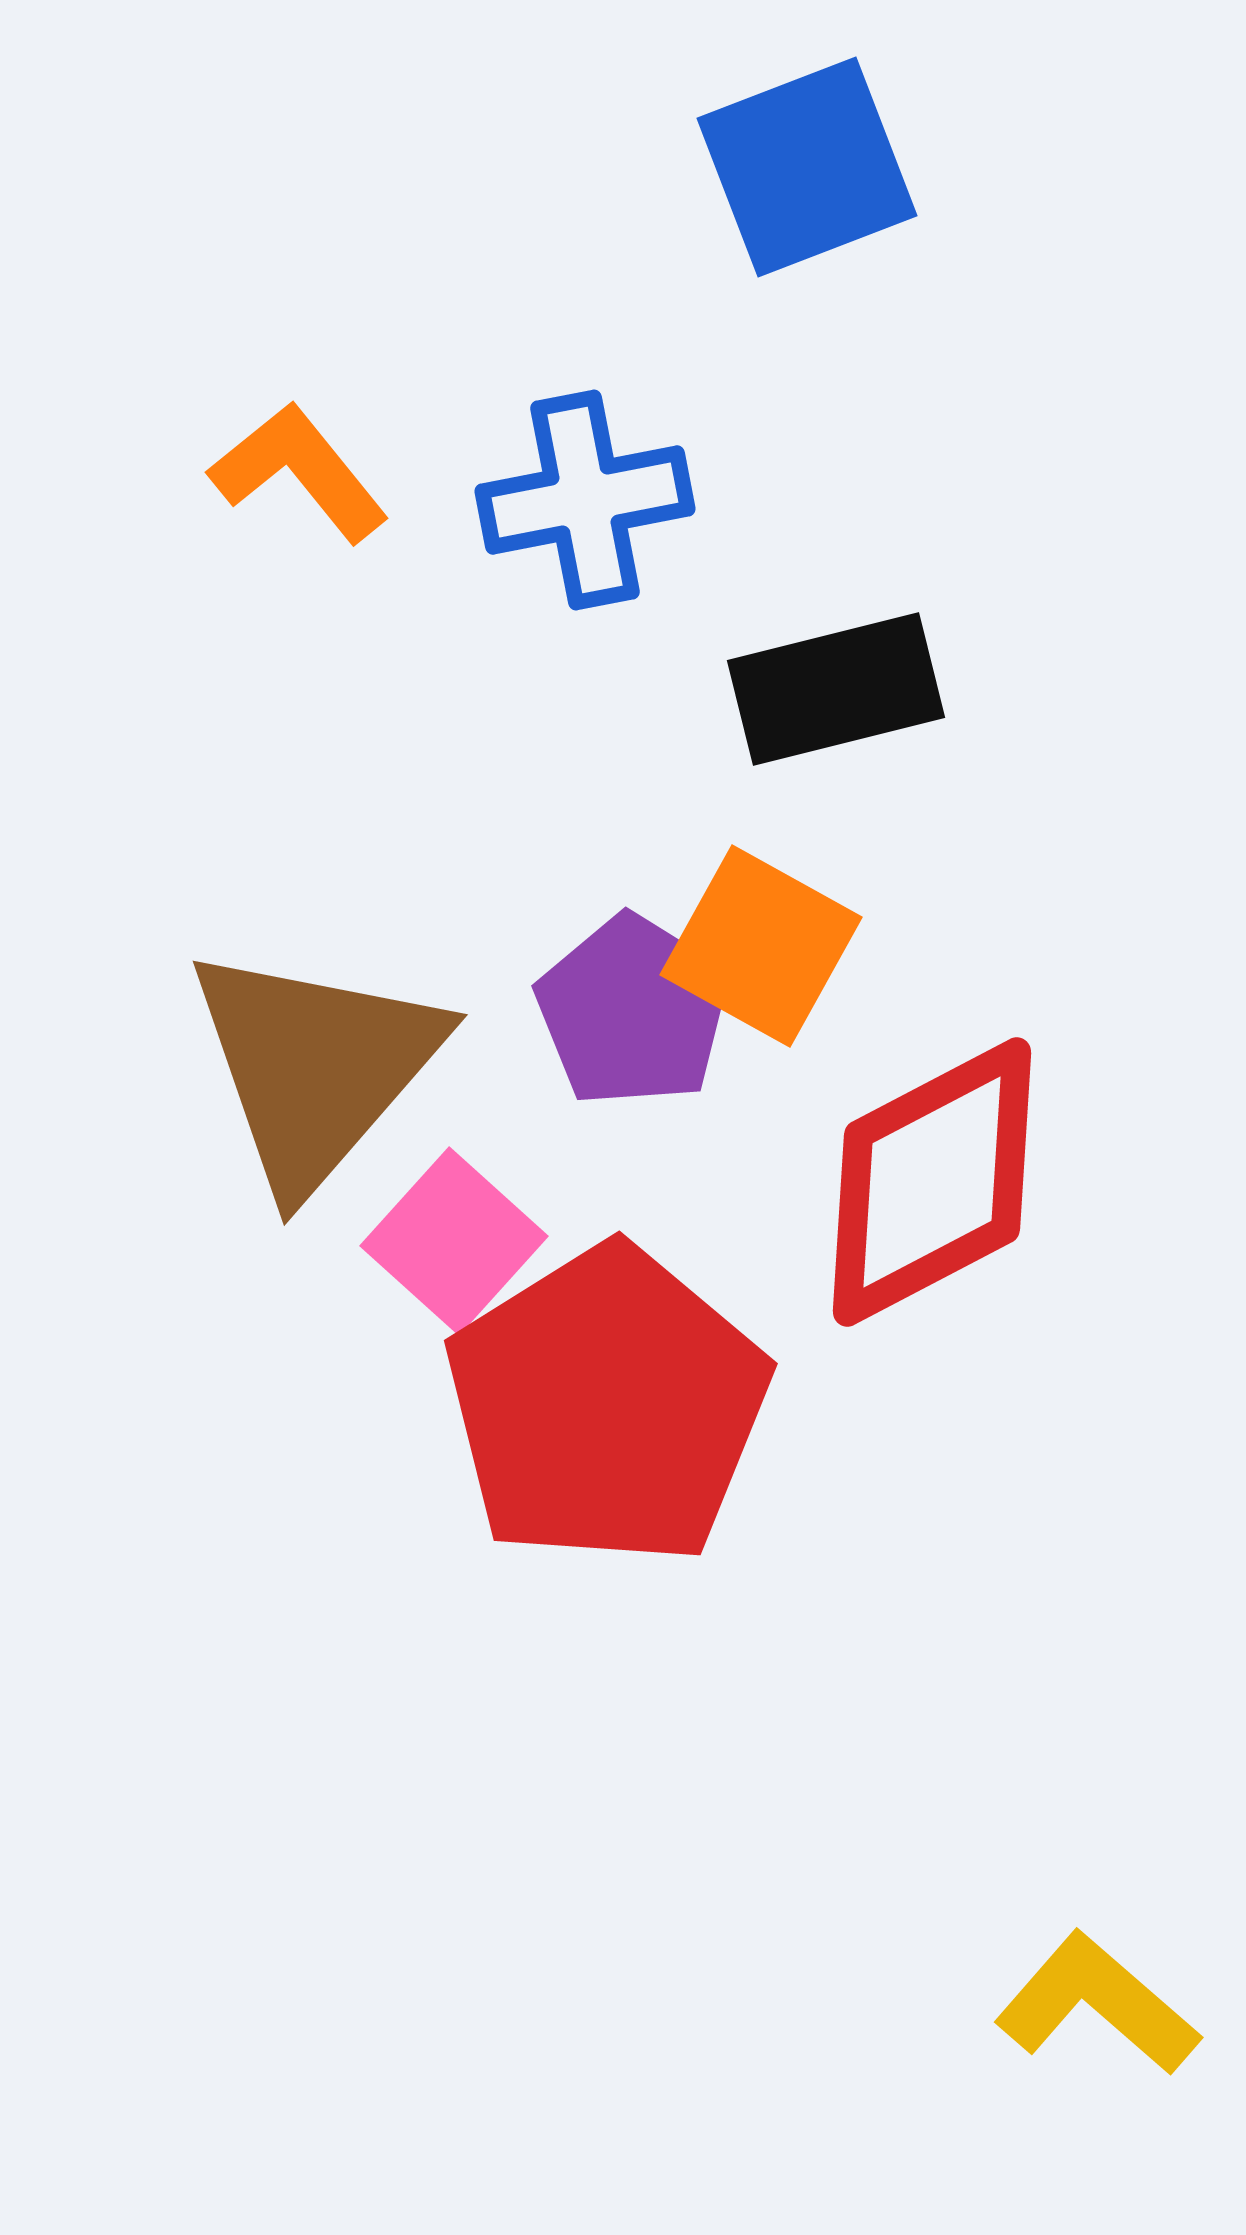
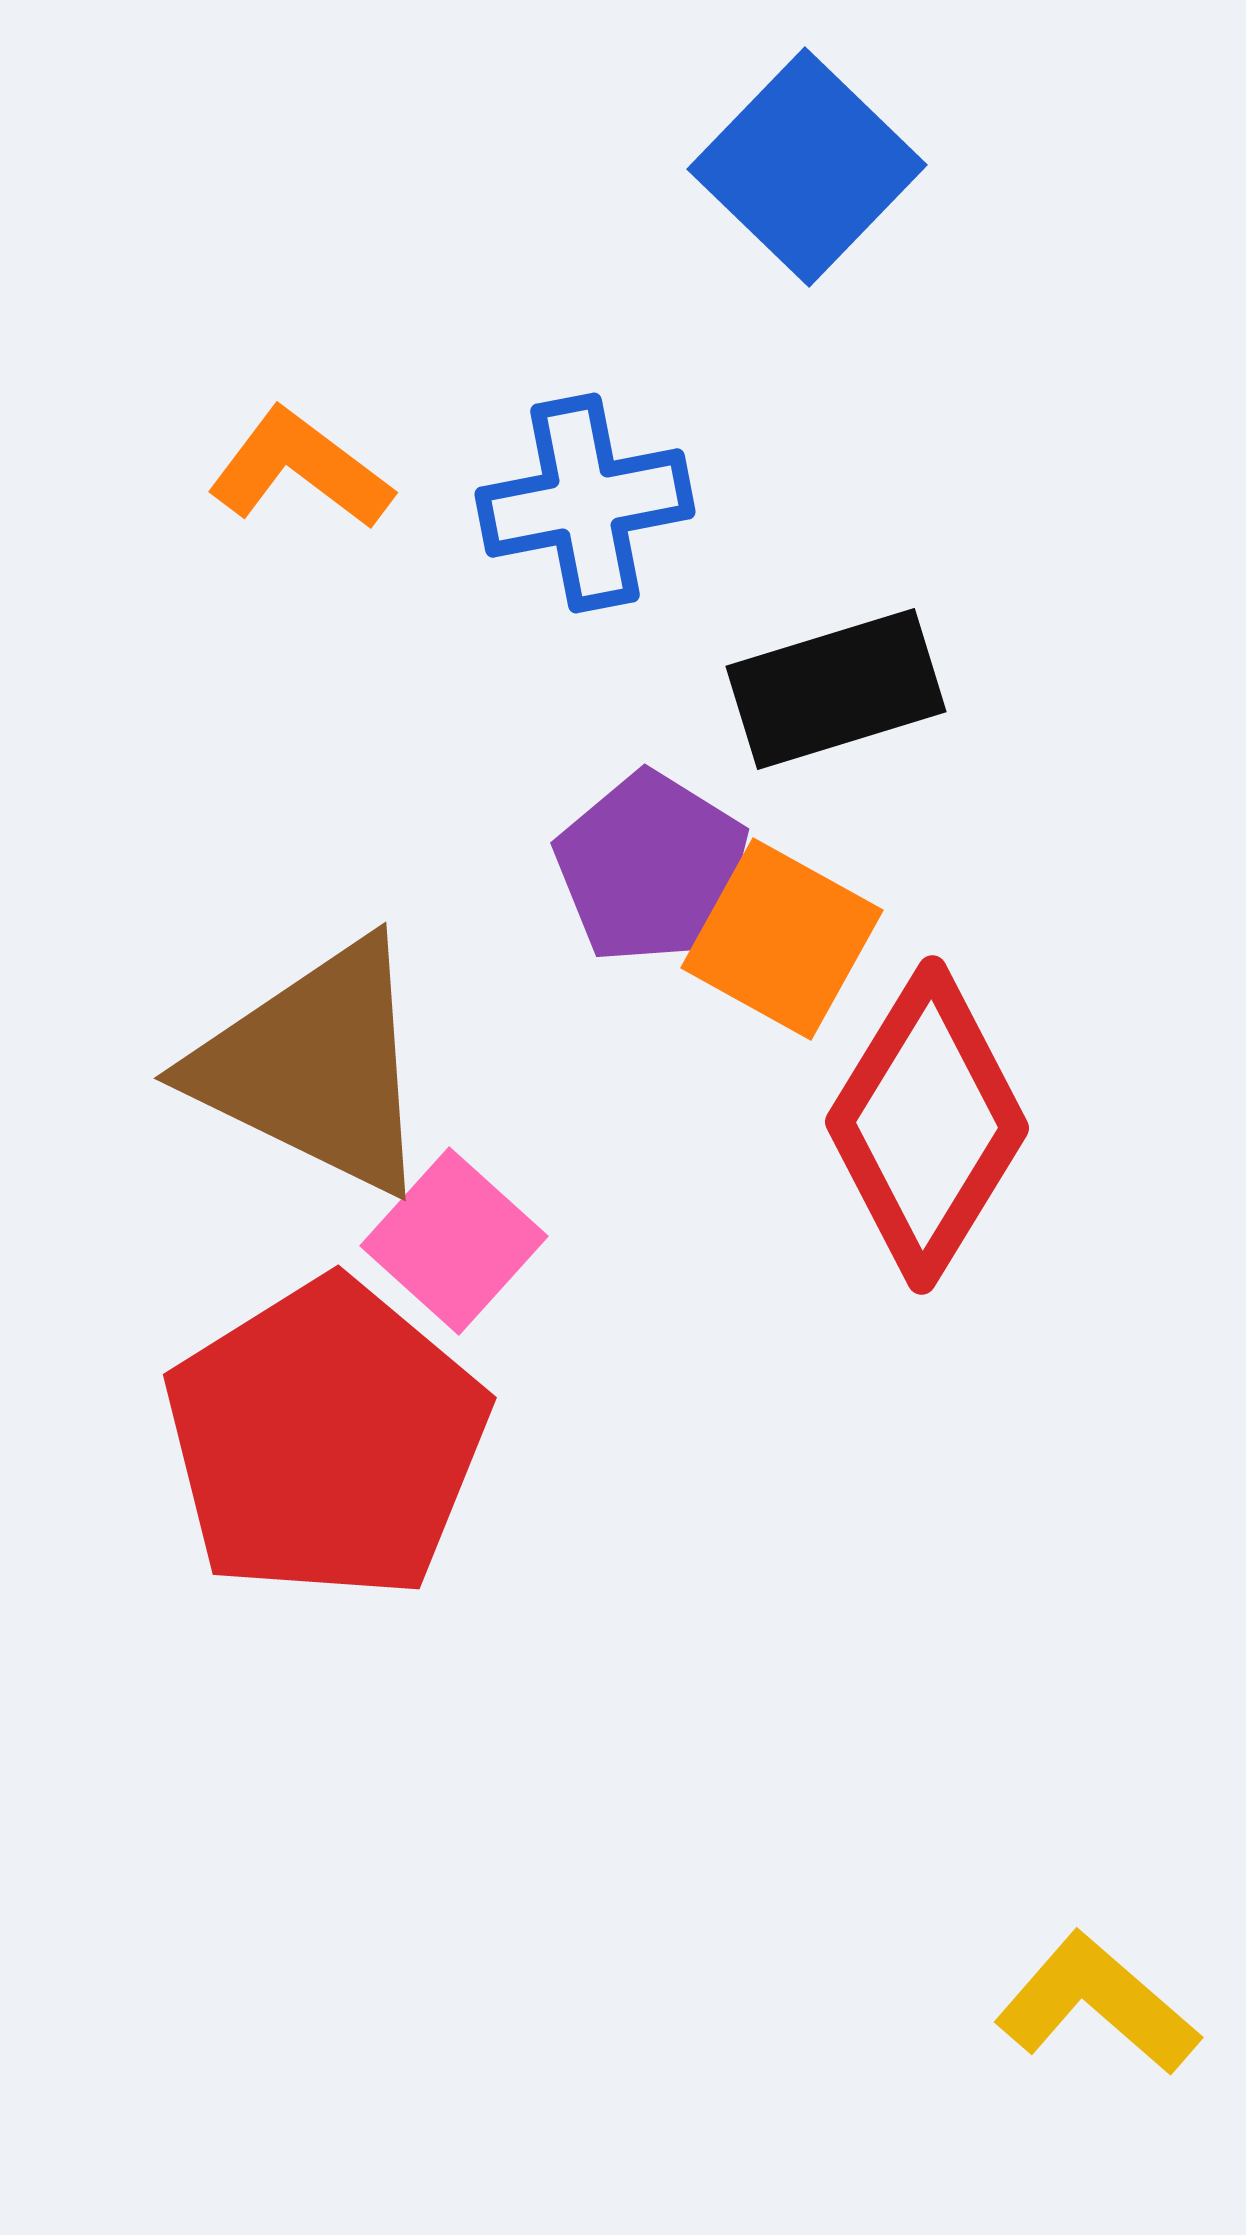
blue square: rotated 25 degrees counterclockwise
orange L-shape: moved 1 px right, 3 px up; rotated 14 degrees counterclockwise
blue cross: moved 3 px down
black rectangle: rotated 3 degrees counterclockwise
orange square: moved 21 px right, 7 px up
purple pentagon: moved 19 px right, 143 px up
brown triangle: rotated 45 degrees counterclockwise
red diamond: moved 5 px left, 57 px up; rotated 31 degrees counterclockwise
red pentagon: moved 281 px left, 34 px down
